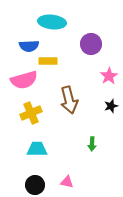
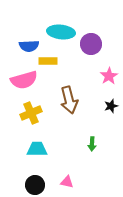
cyan ellipse: moved 9 px right, 10 px down
